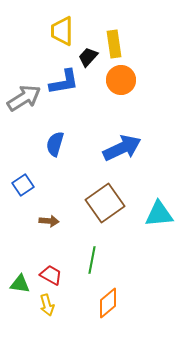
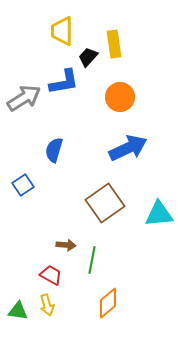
orange circle: moved 1 px left, 17 px down
blue semicircle: moved 1 px left, 6 px down
blue arrow: moved 6 px right
brown arrow: moved 17 px right, 24 px down
green triangle: moved 2 px left, 27 px down
